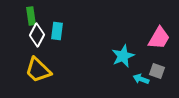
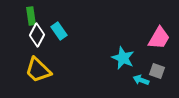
cyan rectangle: moved 2 px right; rotated 42 degrees counterclockwise
cyan star: moved 2 px down; rotated 25 degrees counterclockwise
cyan arrow: moved 1 px down
